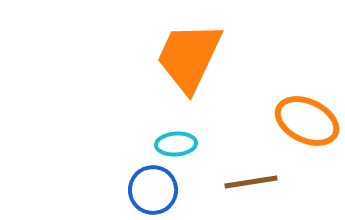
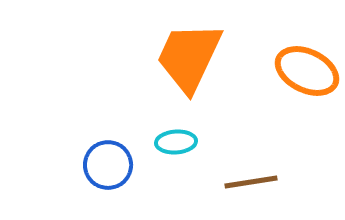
orange ellipse: moved 50 px up
cyan ellipse: moved 2 px up
blue circle: moved 45 px left, 25 px up
